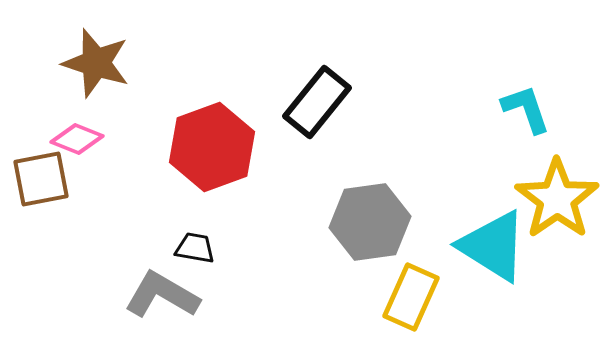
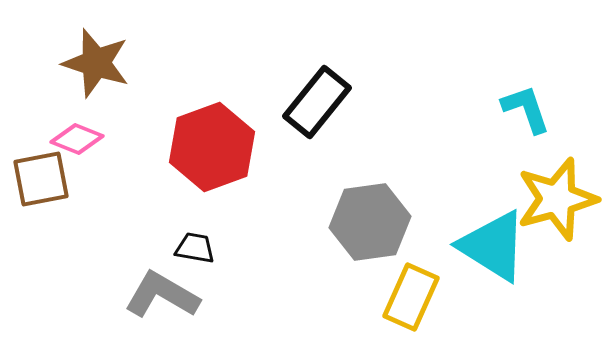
yellow star: rotated 20 degrees clockwise
